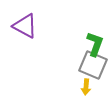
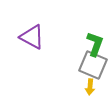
purple triangle: moved 7 px right, 11 px down
yellow arrow: moved 4 px right
